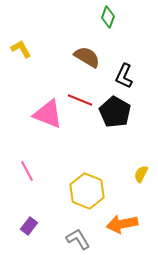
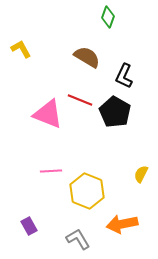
pink line: moved 24 px right; rotated 65 degrees counterclockwise
purple rectangle: rotated 66 degrees counterclockwise
